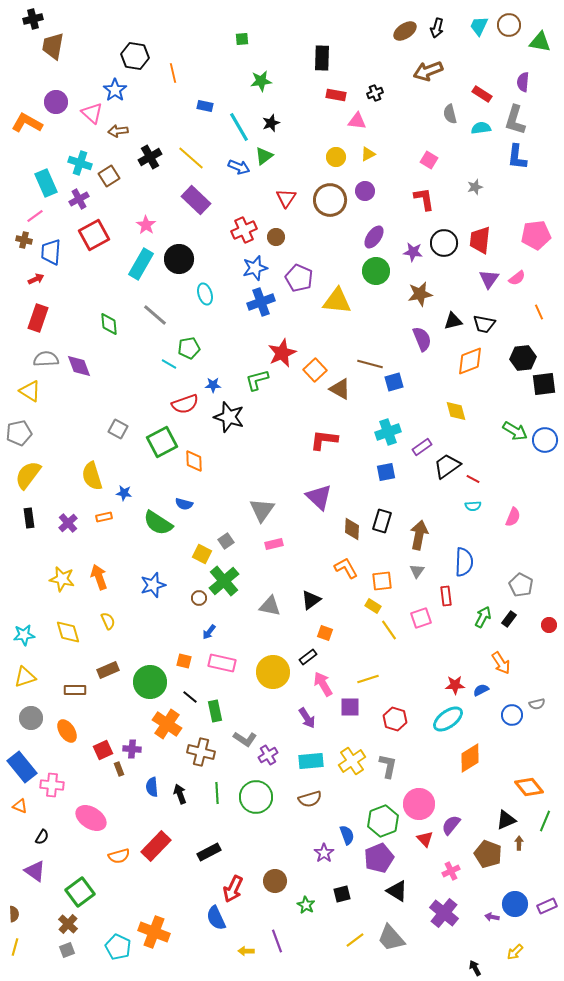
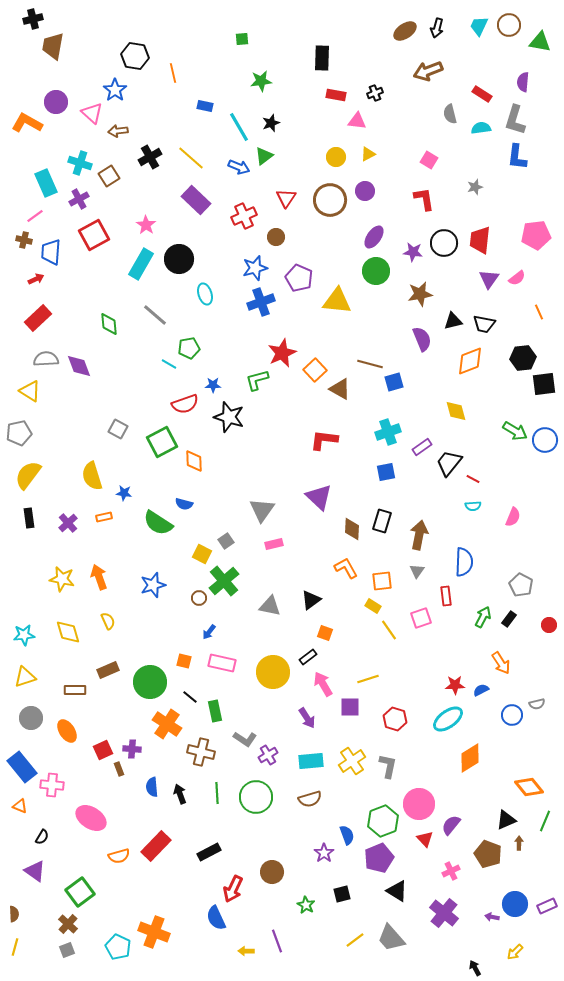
red cross at (244, 230): moved 14 px up
red rectangle at (38, 318): rotated 28 degrees clockwise
black trapezoid at (447, 466): moved 2 px right, 3 px up; rotated 16 degrees counterclockwise
brown circle at (275, 881): moved 3 px left, 9 px up
